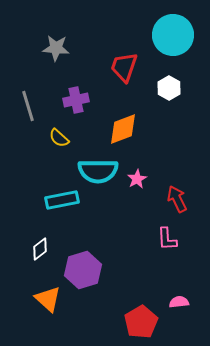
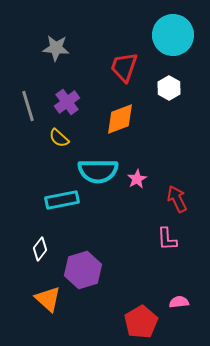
purple cross: moved 9 px left, 2 px down; rotated 25 degrees counterclockwise
orange diamond: moved 3 px left, 10 px up
white diamond: rotated 15 degrees counterclockwise
